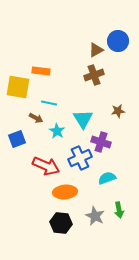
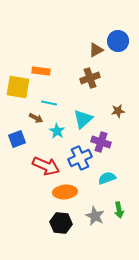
brown cross: moved 4 px left, 3 px down
cyan triangle: rotated 20 degrees clockwise
